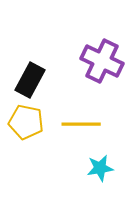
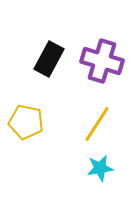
purple cross: rotated 9 degrees counterclockwise
black rectangle: moved 19 px right, 21 px up
yellow line: moved 16 px right; rotated 57 degrees counterclockwise
